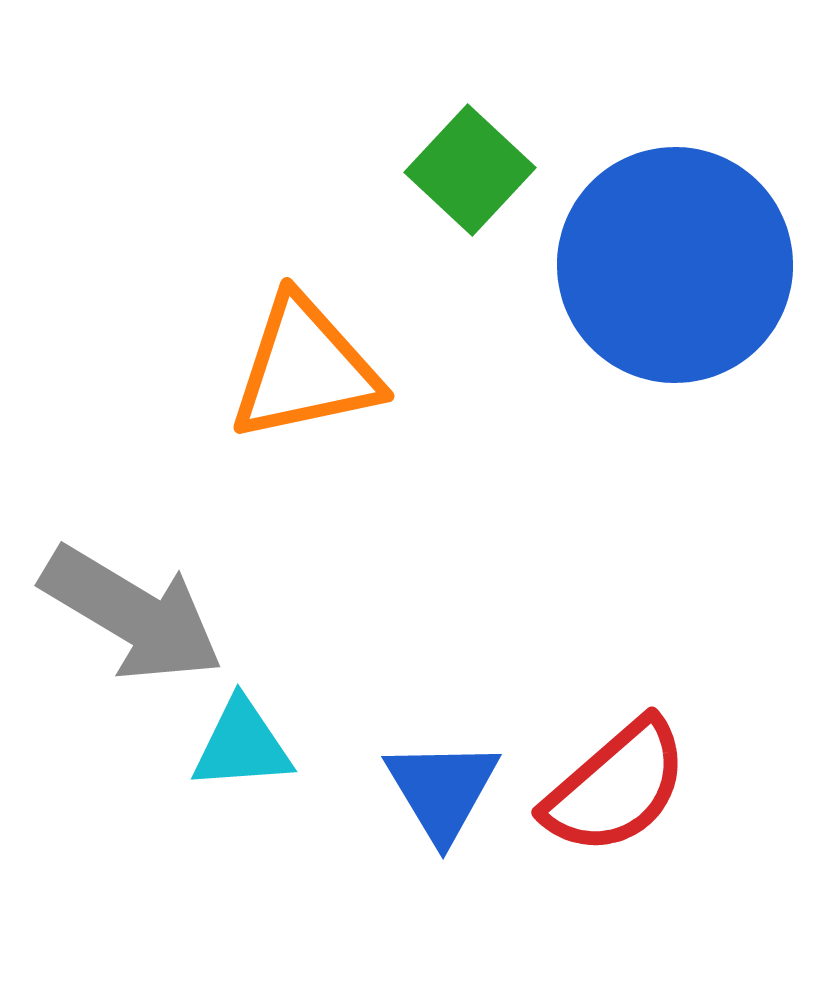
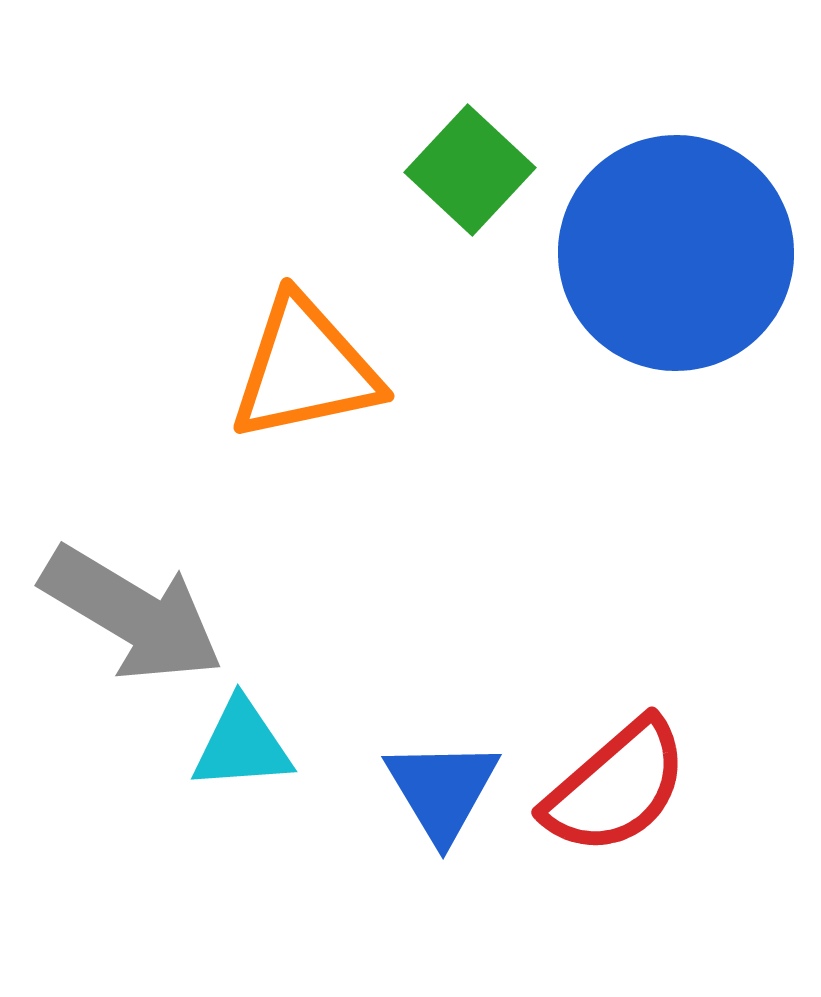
blue circle: moved 1 px right, 12 px up
